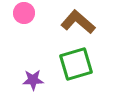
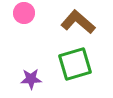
green square: moved 1 px left
purple star: moved 2 px left, 1 px up
